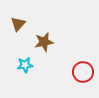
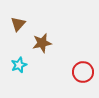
brown star: moved 2 px left, 1 px down
cyan star: moved 6 px left; rotated 14 degrees counterclockwise
